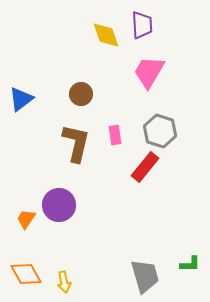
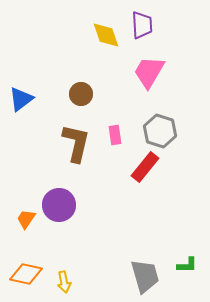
green L-shape: moved 3 px left, 1 px down
orange diamond: rotated 48 degrees counterclockwise
